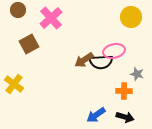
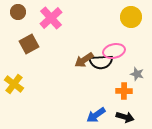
brown circle: moved 2 px down
